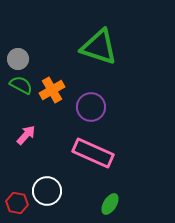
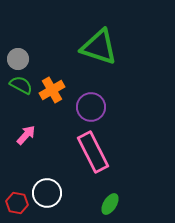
pink rectangle: moved 1 px up; rotated 39 degrees clockwise
white circle: moved 2 px down
